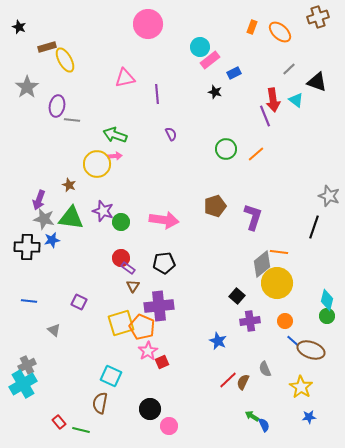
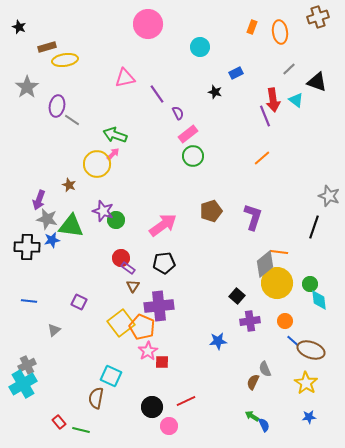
orange ellipse at (280, 32): rotated 40 degrees clockwise
yellow ellipse at (65, 60): rotated 70 degrees counterclockwise
pink rectangle at (210, 60): moved 22 px left, 74 px down
blue rectangle at (234, 73): moved 2 px right
purple line at (157, 94): rotated 30 degrees counterclockwise
gray line at (72, 120): rotated 28 degrees clockwise
purple semicircle at (171, 134): moved 7 px right, 21 px up
green circle at (226, 149): moved 33 px left, 7 px down
orange line at (256, 154): moved 6 px right, 4 px down
pink arrow at (115, 156): moved 2 px left, 2 px up; rotated 40 degrees counterclockwise
brown pentagon at (215, 206): moved 4 px left, 5 px down
green triangle at (71, 218): moved 8 px down
gray star at (44, 219): moved 3 px right
pink arrow at (164, 220): moved 1 px left, 5 px down; rotated 44 degrees counterclockwise
green circle at (121, 222): moved 5 px left, 2 px up
gray diamond at (262, 264): moved 3 px right
cyan diamond at (327, 300): moved 8 px left; rotated 20 degrees counterclockwise
green circle at (327, 316): moved 17 px left, 32 px up
yellow square at (121, 323): rotated 20 degrees counterclockwise
gray triangle at (54, 330): rotated 40 degrees clockwise
blue star at (218, 341): rotated 30 degrees counterclockwise
red square at (162, 362): rotated 24 degrees clockwise
red line at (228, 380): moved 42 px left, 21 px down; rotated 18 degrees clockwise
brown semicircle at (243, 382): moved 10 px right
yellow star at (301, 387): moved 5 px right, 4 px up
brown semicircle at (100, 403): moved 4 px left, 5 px up
black circle at (150, 409): moved 2 px right, 2 px up
